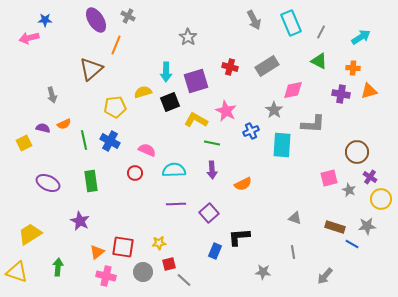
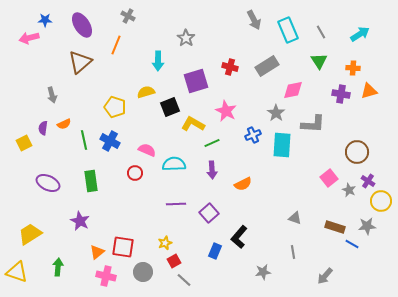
purple ellipse at (96, 20): moved 14 px left, 5 px down
cyan rectangle at (291, 23): moved 3 px left, 7 px down
gray line at (321, 32): rotated 56 degrees counterclockwise
gray star at (188, 37): moved 2 px left, 1 px down
cyan arrow at (361, 37): moved 1 px left, 3 px up
green triangle at (319, 61): rotated 30 degrees clockwise
brown triangle at (91, 69): moved 11 px left, 7 px up
cyan arrow at (166, 72): moved 8 px left, 11 px up
yellow semicircle at (143, 92): moved 3 px right
black square at (170, 102): moved 5 px down
yellow pentagon at (115, 107): rotated 25 degrees clockwise
gray star at (274, 110): moved 2 px right, 3 px down
yellow L-shape at (196, 120): moved 3 px left, 4 px down
purple semicircle at (43, 128): rotated 96 degrees counterclockwise
blue cross at (251, 131): moved 2 px right, 4 px down
green line at (212, 143): rotated 35 degrees counterclockwise
cyan semicircle at (174, 170): moved 6 px up
purple cross at (370, 177): moved 2 px left, 4 px down
pink square at (329, 178): rotated 24 degrees counterclockwise
yellow circle at (381, 199): moved 2 px down
black L-shape at (239, 237): rotated 45 degrees counterclockwise
yellow star at (159, 243): moved 6 px right; rotated 16 degrees counterclockwise
red square at (169, 264): moved 5 px right, 3 px up; rotated 16 degrees counterclockwise
gray star at (263, 272): rotated 14 degrees counterclockwise
